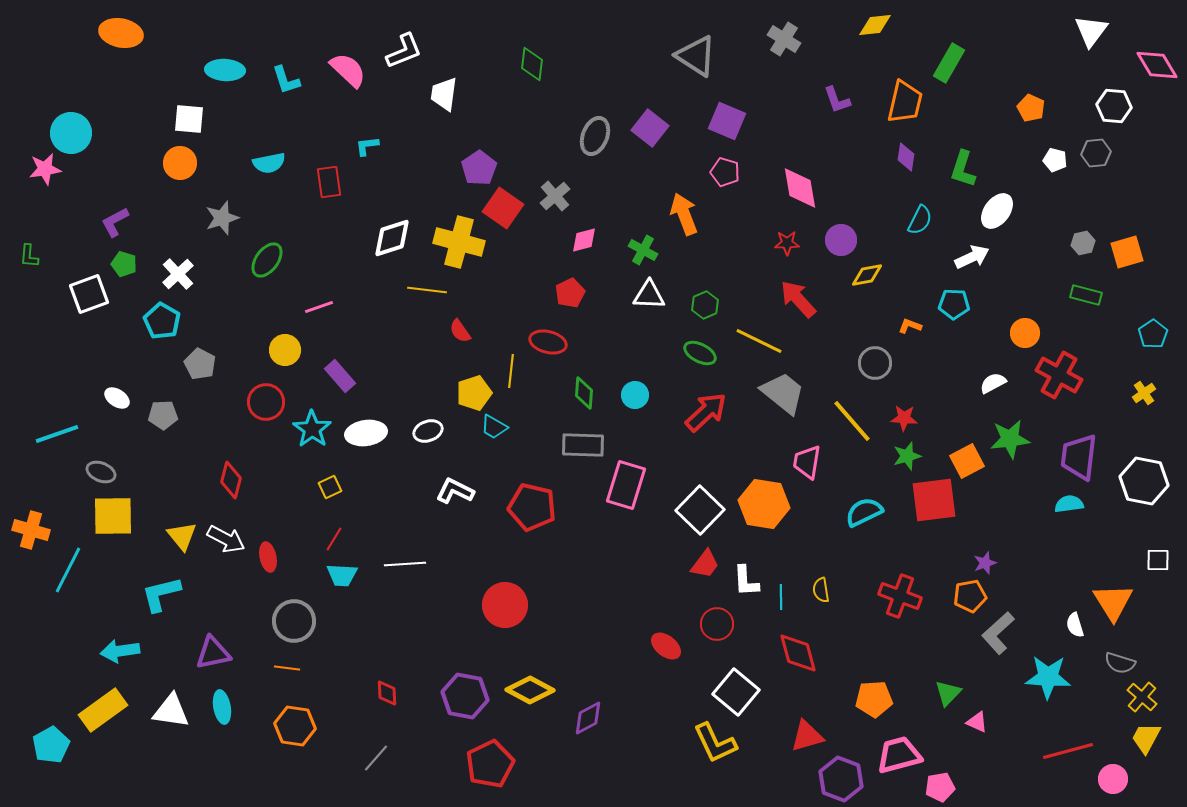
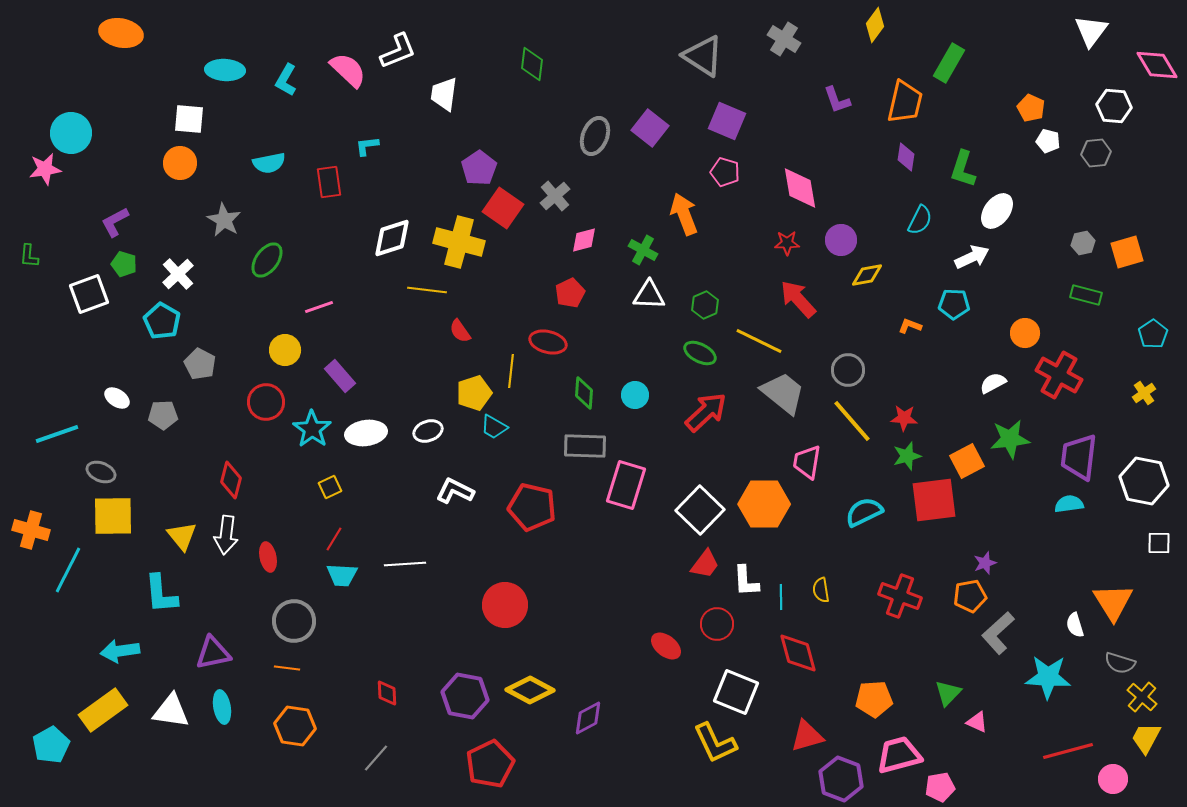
yellow diamond at (875, 25): rotated 48 degrees counterclockwise
white L-shape at (404, 51): moved 6 px left
gray triangle at (696, 56): moved 7 px right
cyan L-shape at (286, 80): rotated 48 degrees clockwise
white pentagon at (1055, 160): moved 7 px left, 19 px up
gray star at (222, 218): moved 2 px right, 2 px down; rotated 24 degrees counterclockwise
gray circle at (875, 363): moved 27 px left, 7 px down
gray rectangle at (583, 445): moved 2 px right, 1 px down
orange hexagon at (764, 504): rotated 9 degrees counterclockwise
white arrow at (226, 539): moved 4 px up; rotated 69 degrees clockwise
white square at (1158, 560): moved 1 px right, 17 px up
cyan L-shape at (161, 594): rotated 81 degrees counterclockwise
white square at (736, 692): rotated 18 degrees counterclockwise
